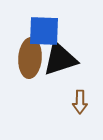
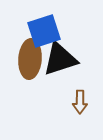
blue square: rotated 20 degrees counterclockwise
brown ellipse: moved 1 px down
